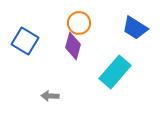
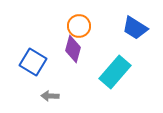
orange circle: moved 3 px down
blue square: moved 8 px right, 21 px down
purple diamond: moved 3 px down
